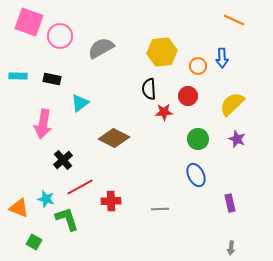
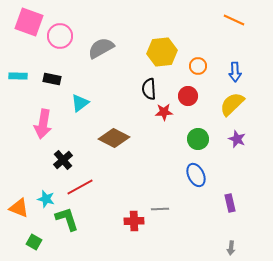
blue arrow: moved 13 px right, 14 px down
red cross: moved 23 px right, 20 px down
